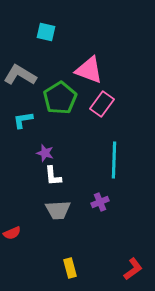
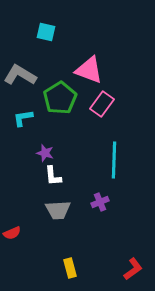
cyan L-shape: moved 2 px up
